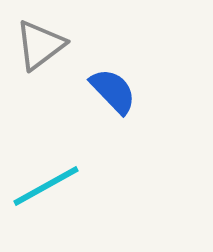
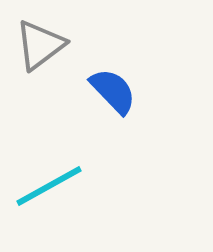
cyan line: moved 3 px right
